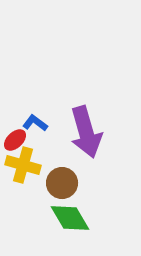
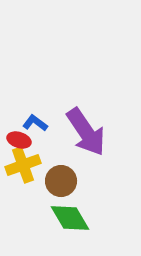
purple arrow: rotated 18 degrees counterclockwise
red ellipse: moved 4 px right; rotated 60 degrees clockwise
yellow cross: rotated 36 degrees counterclockwise
brown circle: moved 1 px left, 2 px up
